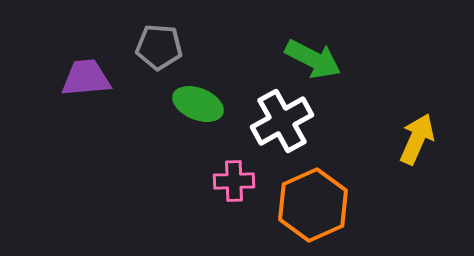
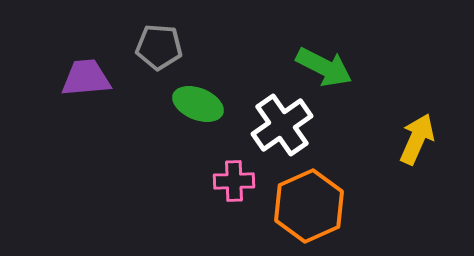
green arrow: moved 11 px right, 8 px down
white cross: moved 4 px down; rotated 6 degrees counterclockwise
orange hexagon: moved 4 px left, 1 px down
